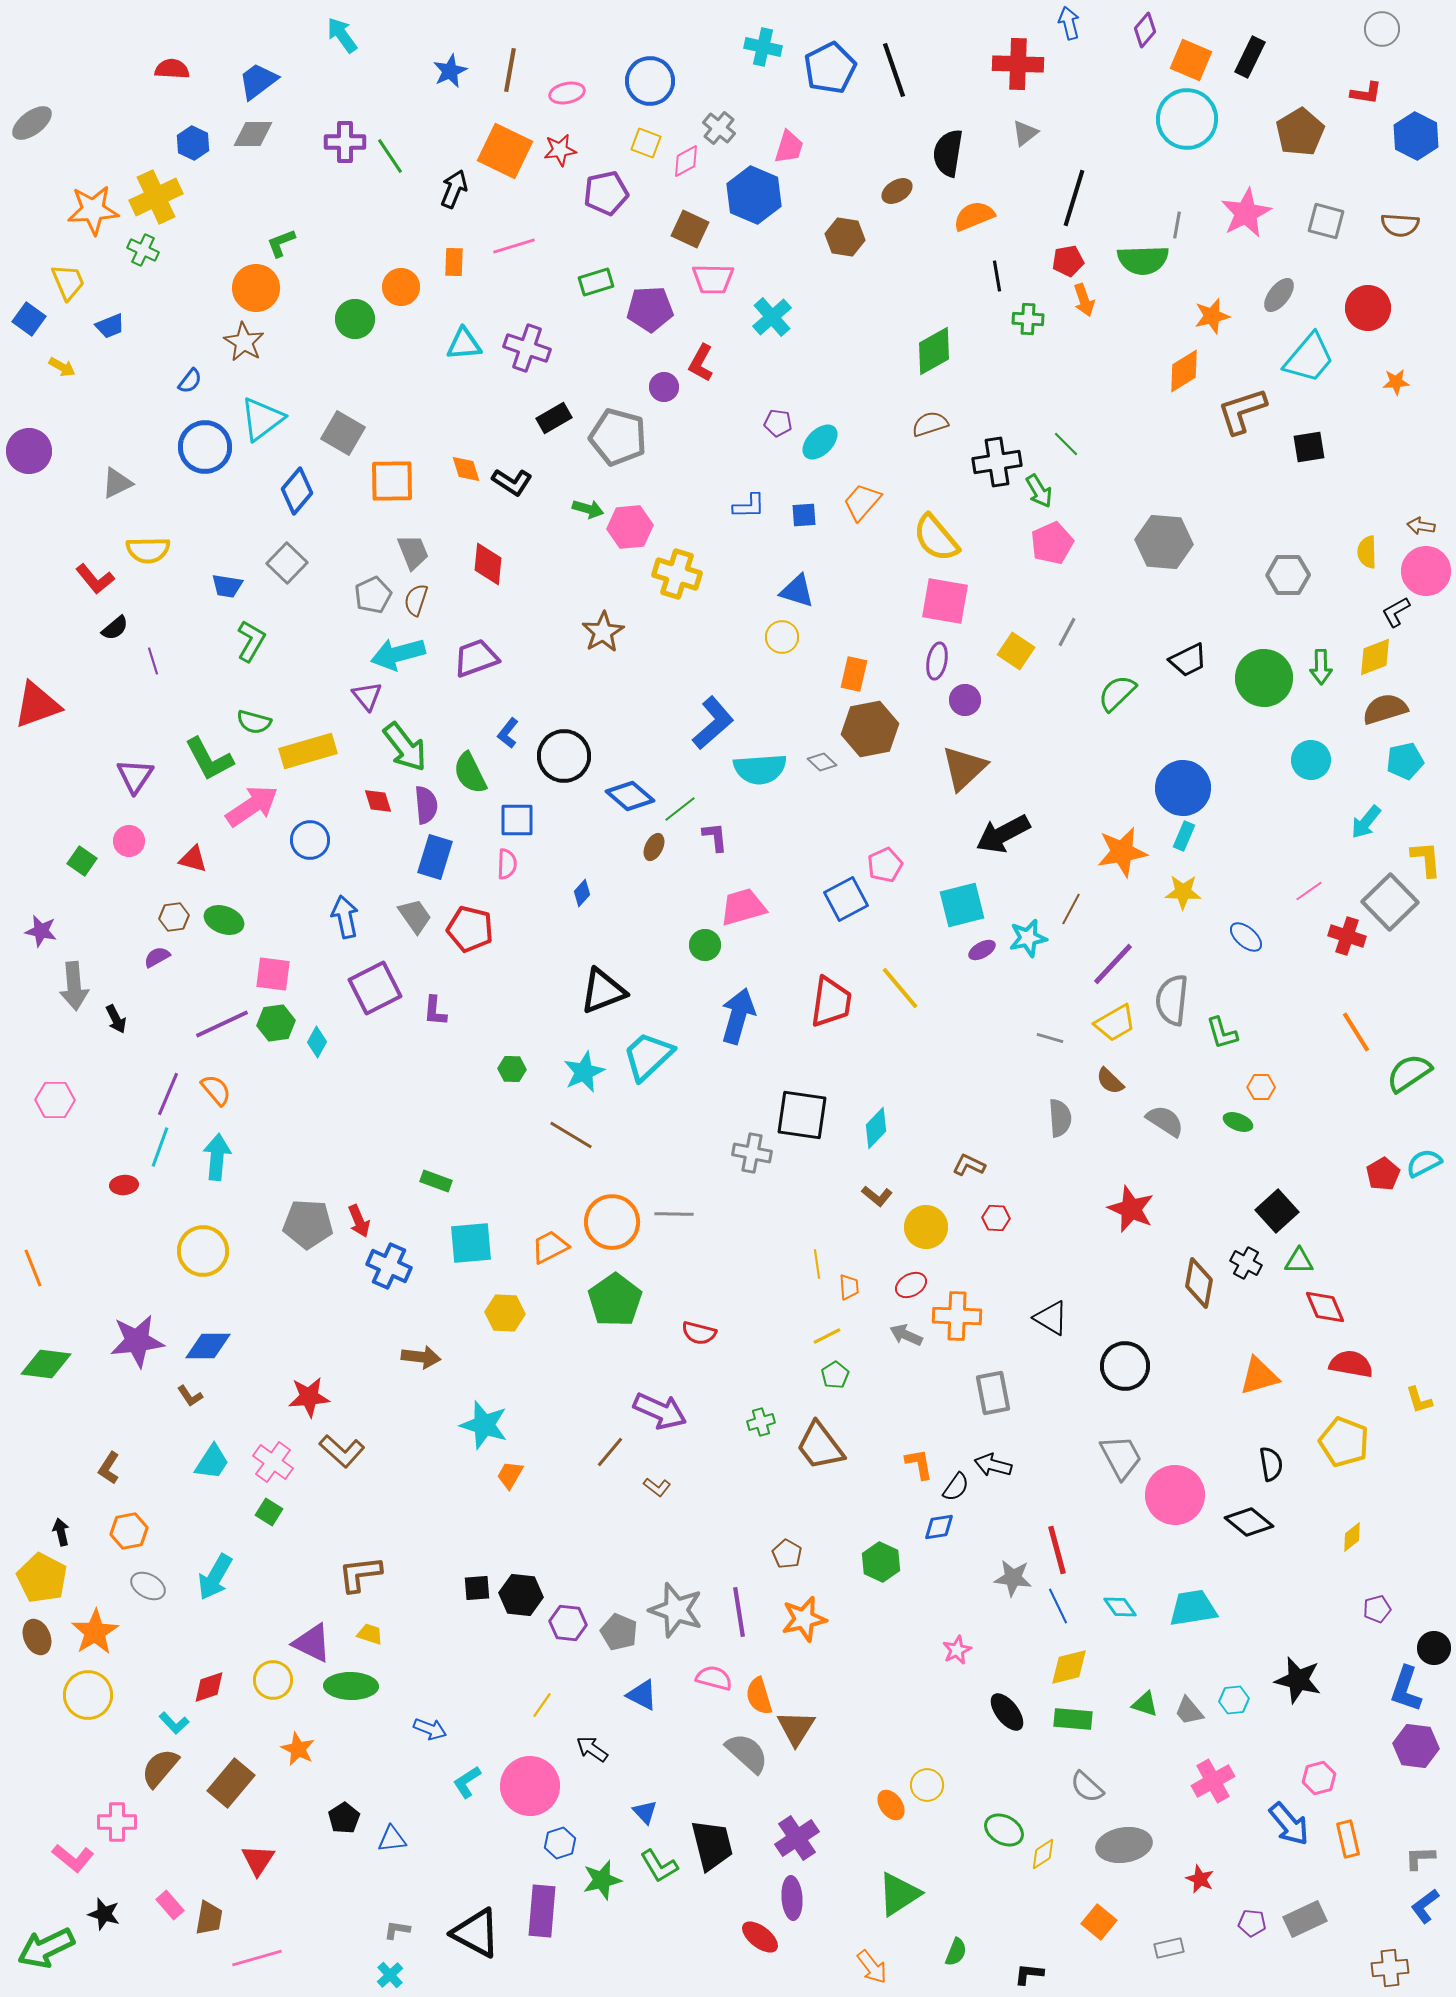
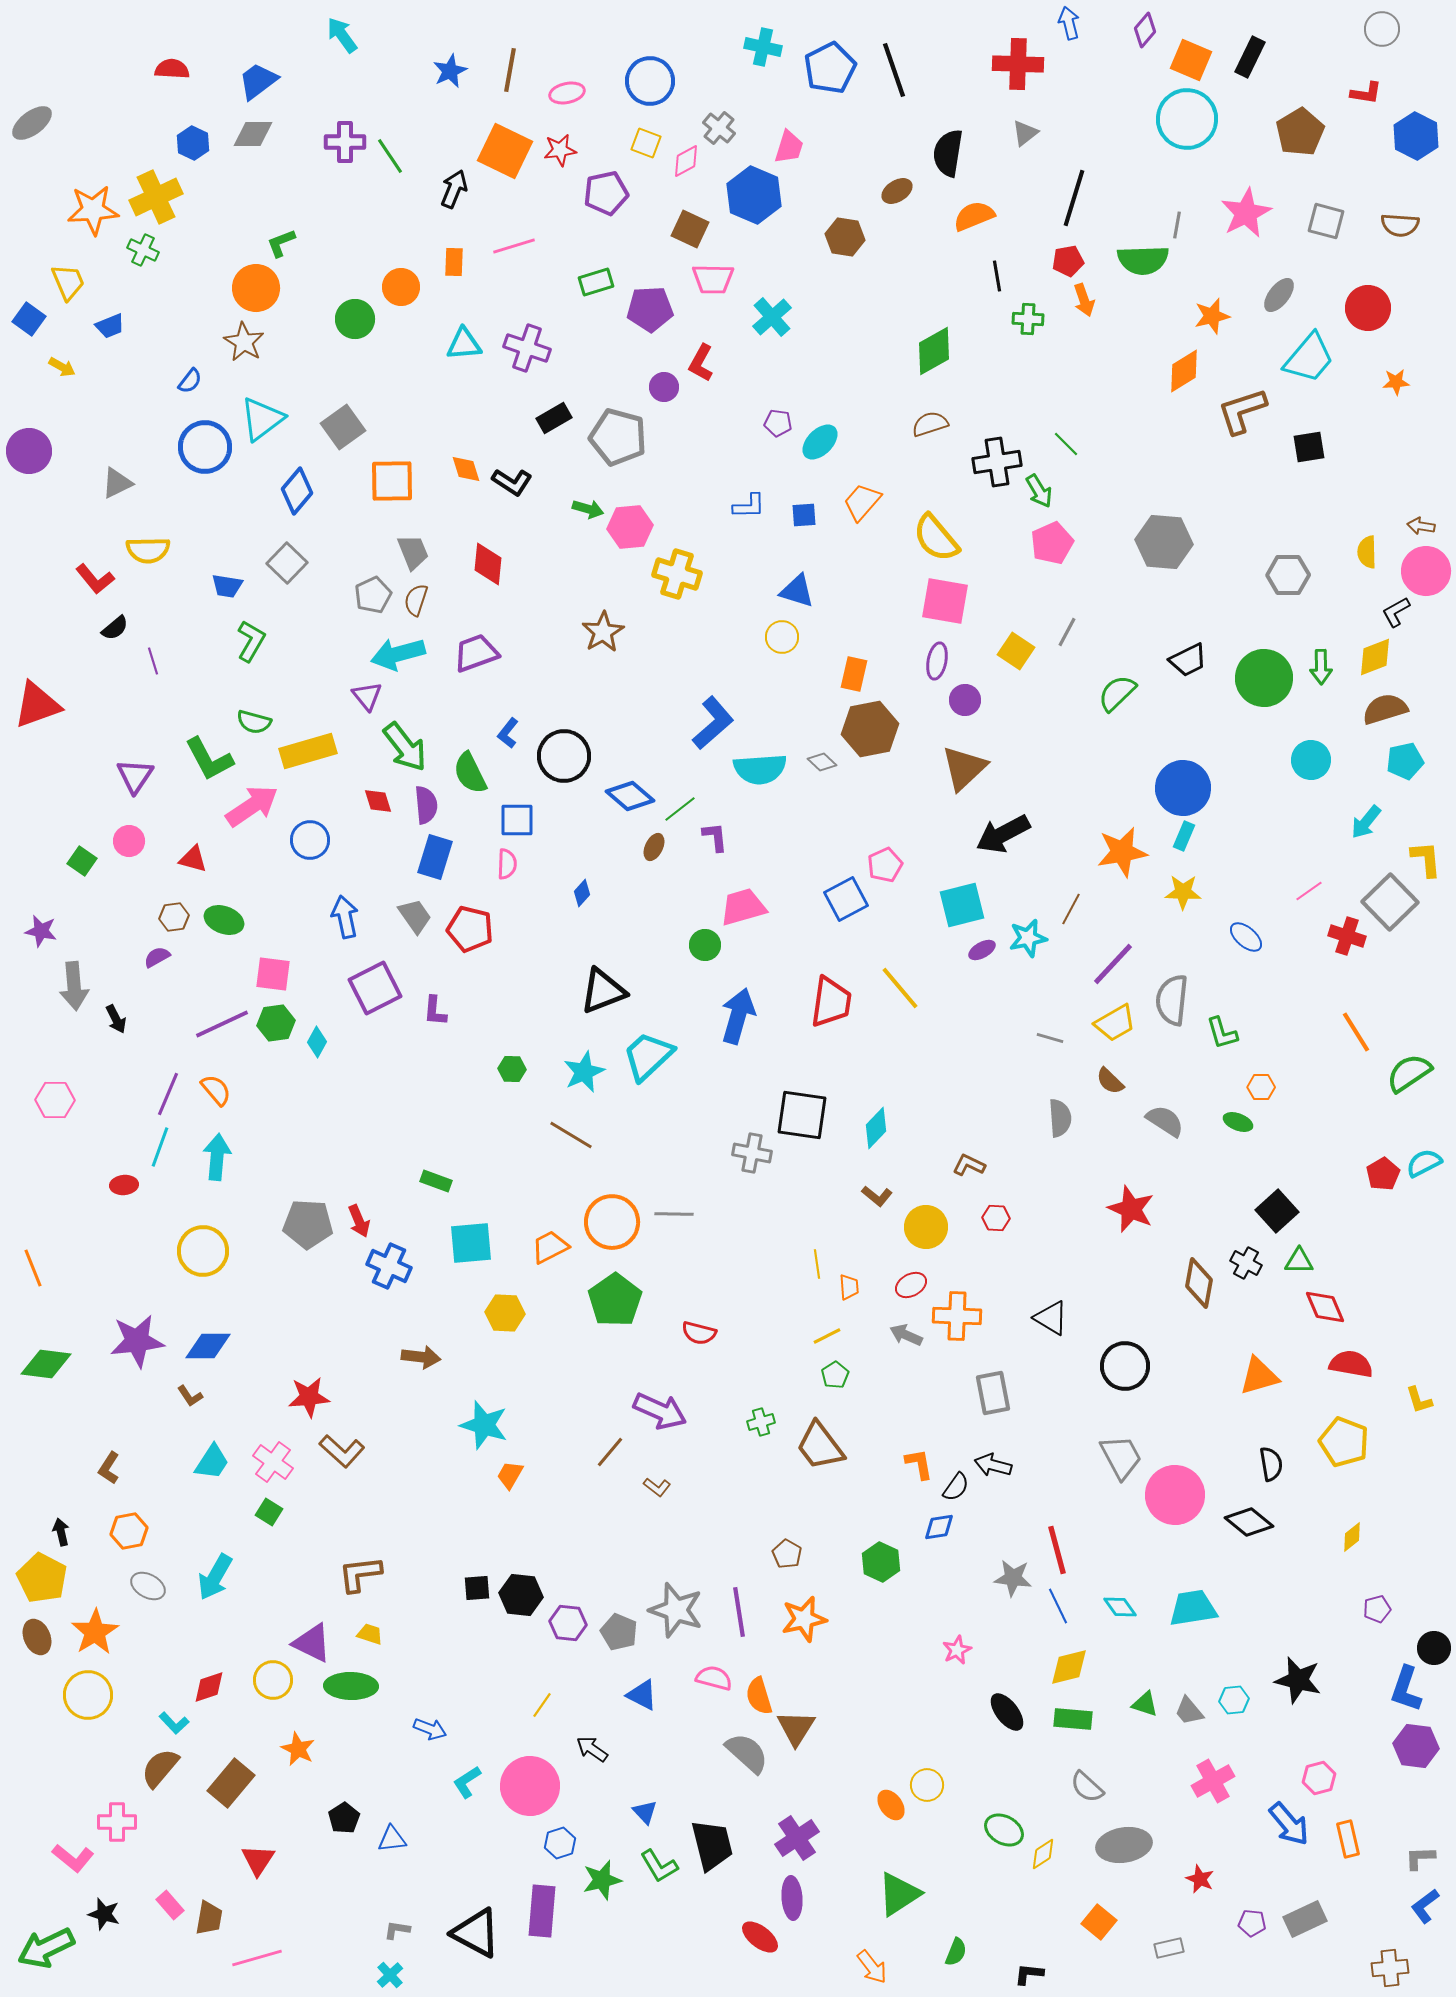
gray square at (343, 433): moved 6 px up; rotated 24 degrees clockwise
purple trapezoid at (476, 658): moved 5 px up
